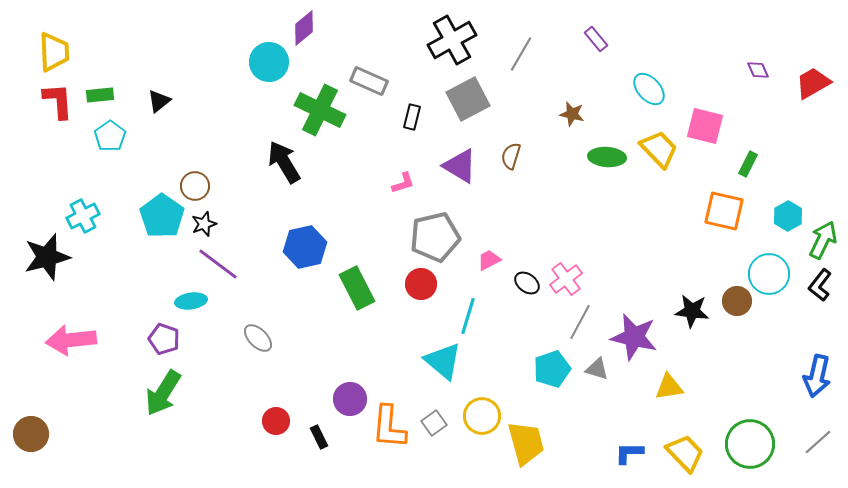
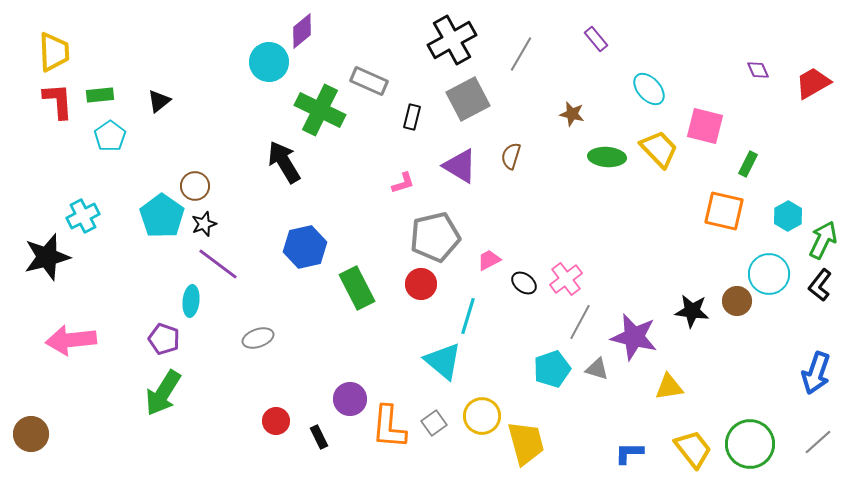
purple diamond at (304, 28): moved 2 px left, 3 px down
black ellipse at (527, 283): moved 3 px left
cyan ellipse at (191, 301): rotated 76 degrees counterclockwise
gray ellipse at (258, 338): rotated 64 degrees counterclockwise
blue arrow at (817, 376): moved 1 px left, 3 px up; rotated 6 degrees clockwise
yellow trapezoid at (685, 453): moved 8 px right, 4 px up; rotated 6 degrees clockwise
